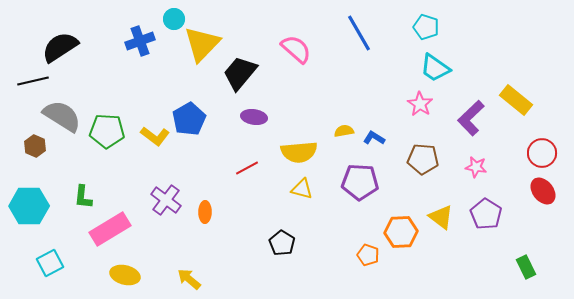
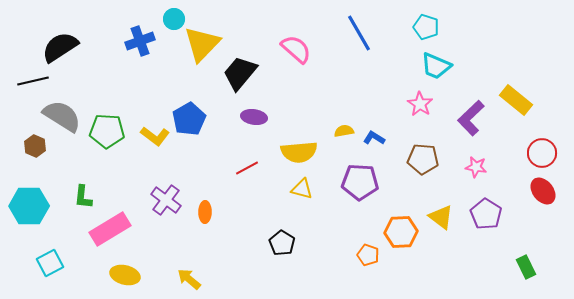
cyan trapezoid at (435, 68): moved 1 px right, 2 px up; rotated 12 degrees counterclockwise
